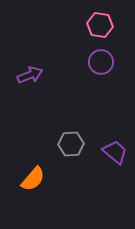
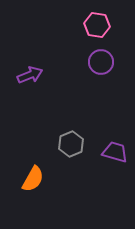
pink hexagon: moved 3 px left
gray hexagon: rotated 20 degrees counterclockwise
purple trapezoid: rotated 24 degrees counterclockwise
orange semicircle: rotated 12 degrees counterclockwise
